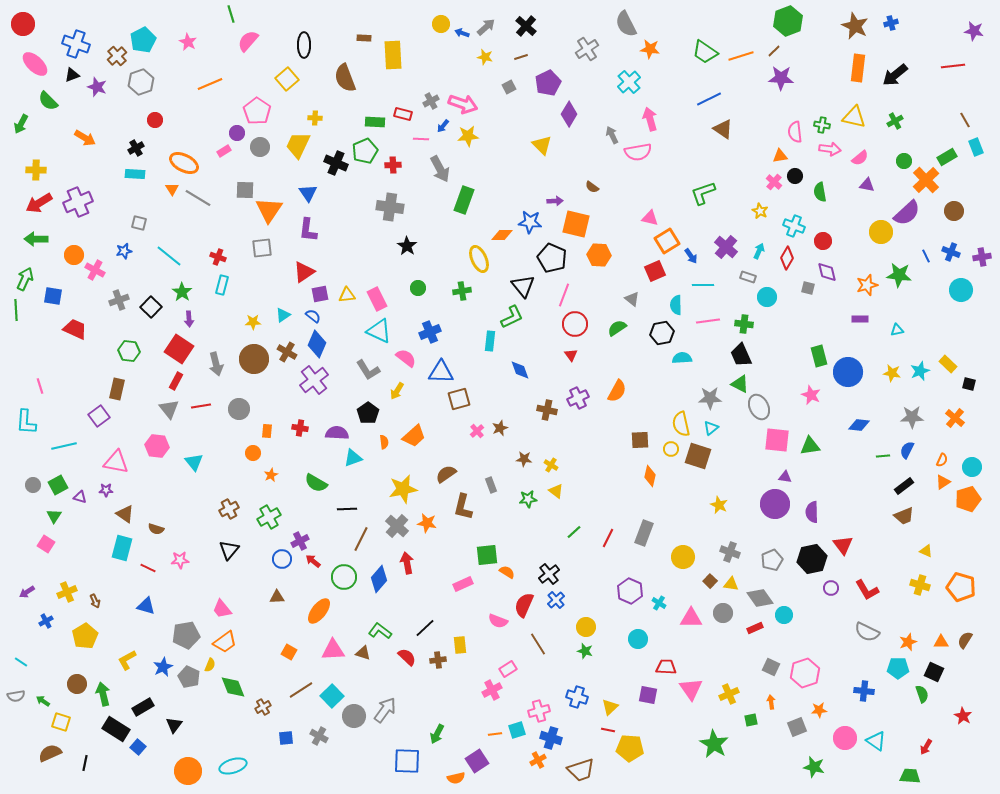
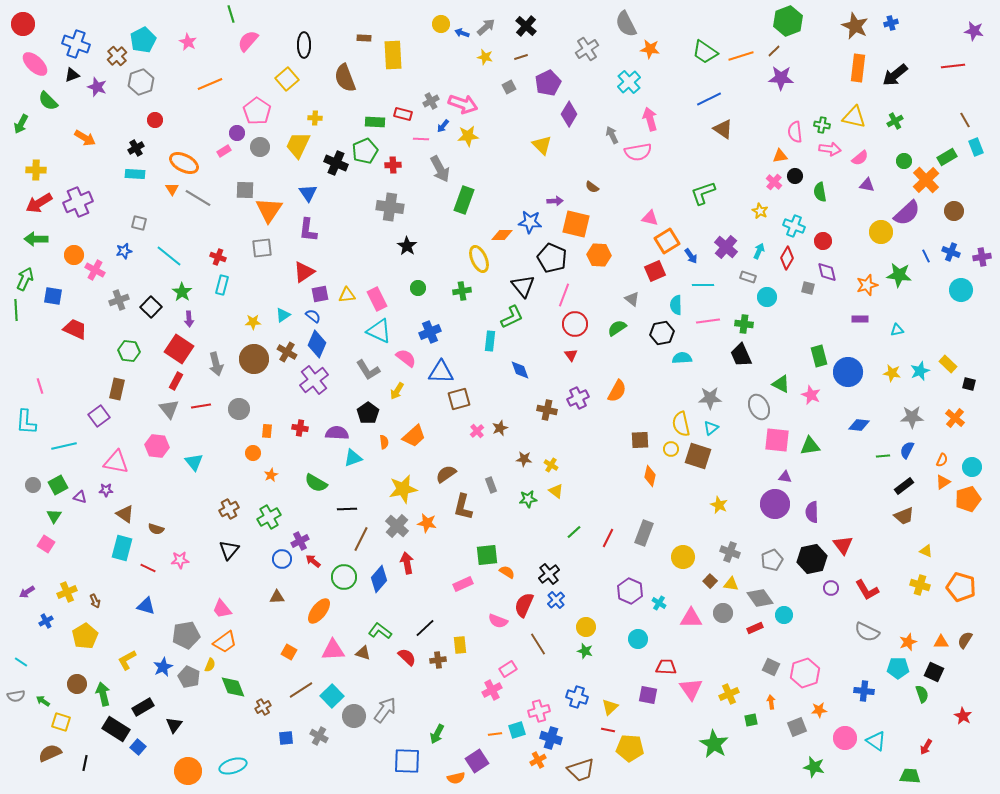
green triangle at (740, 384): moved 41 px right
